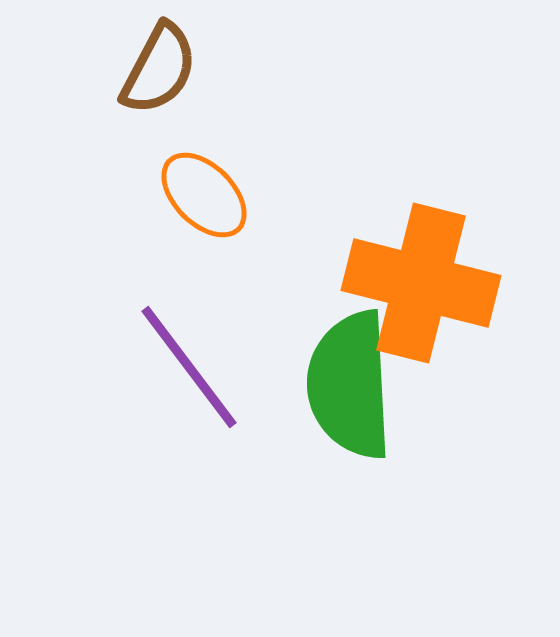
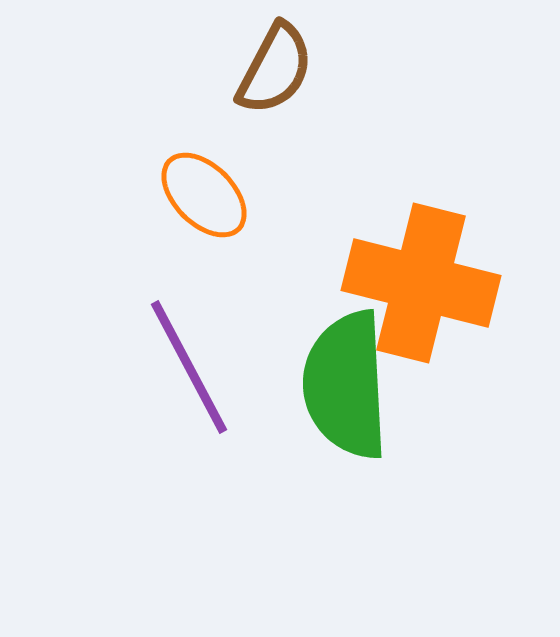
brown semicircle: moved 116 px right
purple line: rotated 9 degrees clockwise
green semicircle: moved 4 px left
